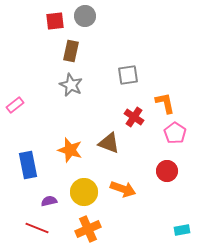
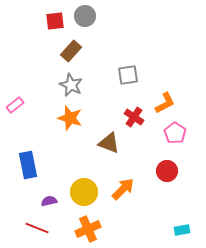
brown rectangle: rotated 30 degrees clockwise
orange L-shape: rotated 75 degrees clockwise
orange star: moved 32 px up
orange arrow: rotated 65 degrees counterclockwise
